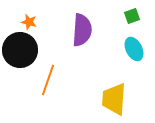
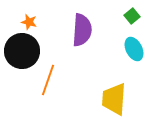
green square: rotated 21 degrees counterclockwise
black circle: moved 2 px right, 1 px down
